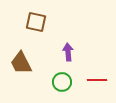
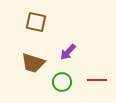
purple arrow: rotated 132 degrees counterclockwise
brown trapezoid: moved 12 px right; rotated 45 degrees counterclockwise
